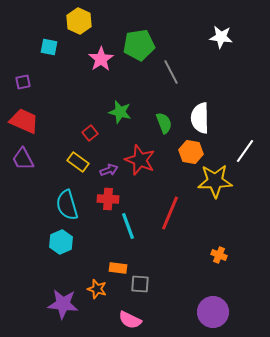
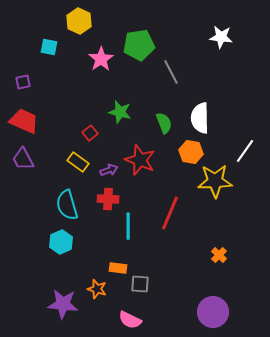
cyan line: rotated 20 degrees clockwise
orange cross: rotated 21 degrees clockwise
